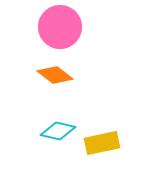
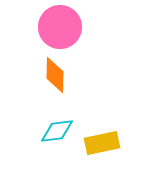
orange diamond: rotated 54 degrees clockwise
cyan diamond: moved 1 px left; rotated 20 degrees counterclockwise
